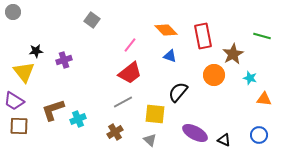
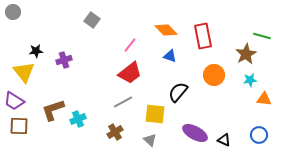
brown star: moved 13 px right
cyan star: moved 2 px down; rotated 24 degrees counterclockwise
